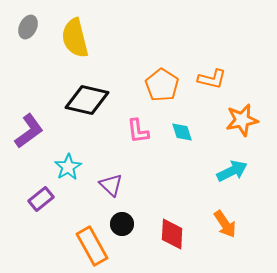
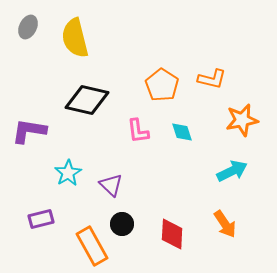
purple L-shape: rotated 135 degrees counterclockwise
cyan star: moved 6 px down
purple rectangle: moved 20 px down; rotated 25 degrees clockwise
